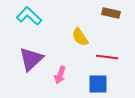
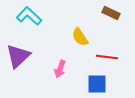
brown rectangle: rotated 12 degrees clockwise
purple triangle: moved 13 px left, 3 px up
pink arrow: moved 6 px up
blue square: moved 1 px left
